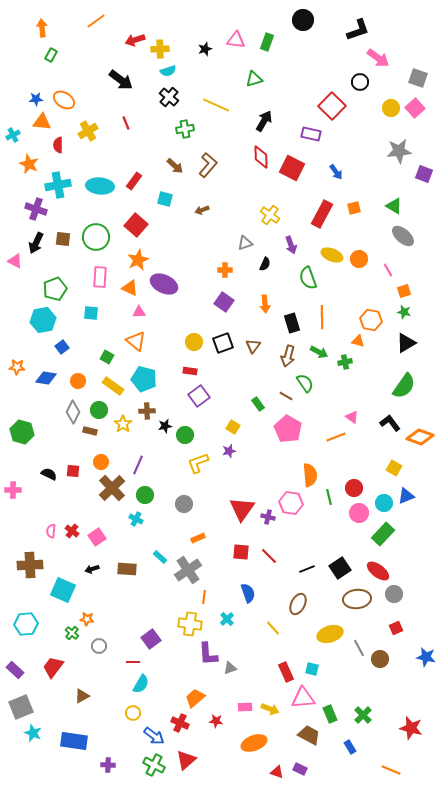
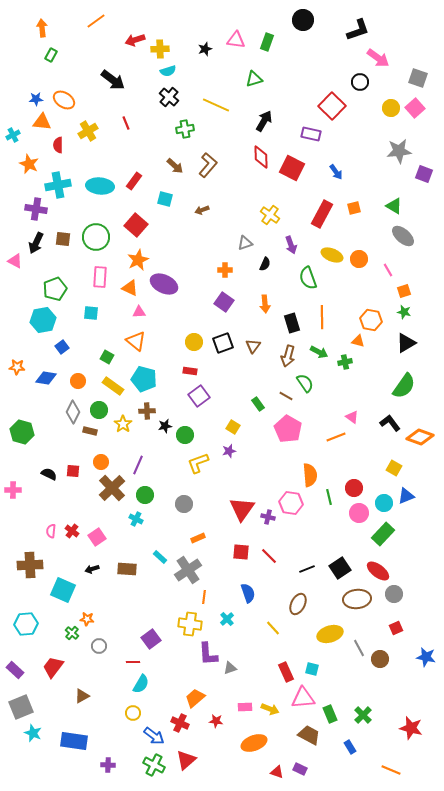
black arrow at (121, 80): moved 8 px left
purple cross at (36, 209): rotated 10 degrees counterclockwise
